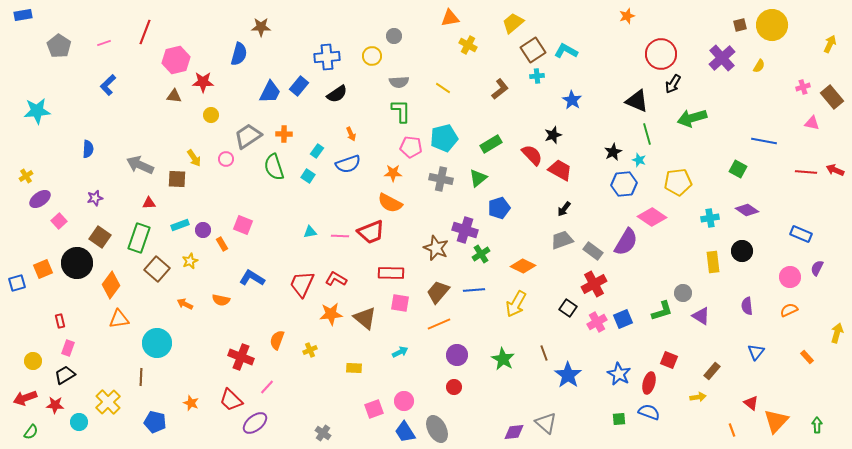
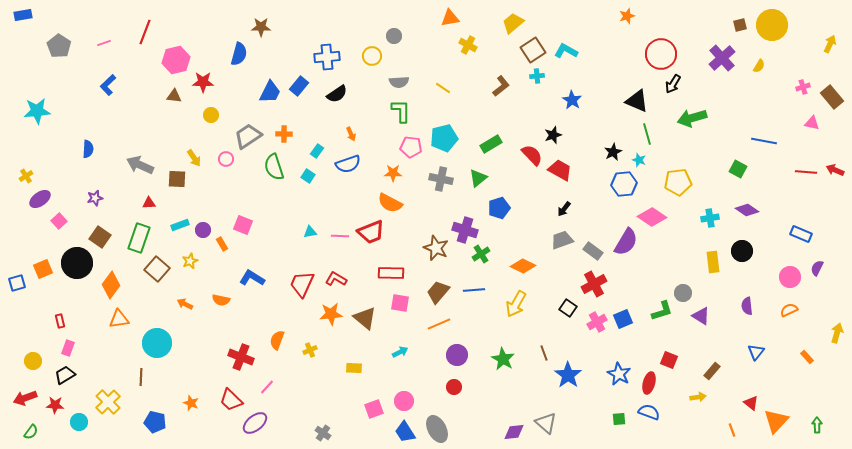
brown L-shape at (500, 89): moved 1 px right, 3 px up
